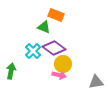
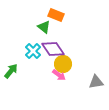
green triangle: rotated 16 degrees clockwise
purple diamond: moved 1 px left, 1 px down; rotated 20 degrees clockwise
green arrow: rotated 28 degrees clockwise
pink arrow: rotated 24 degrees clockwise
